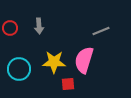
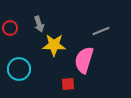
gray arrow: moved 2 px up; rotated 14 degrees counterclockwise
yellow star: moved 17 px up
